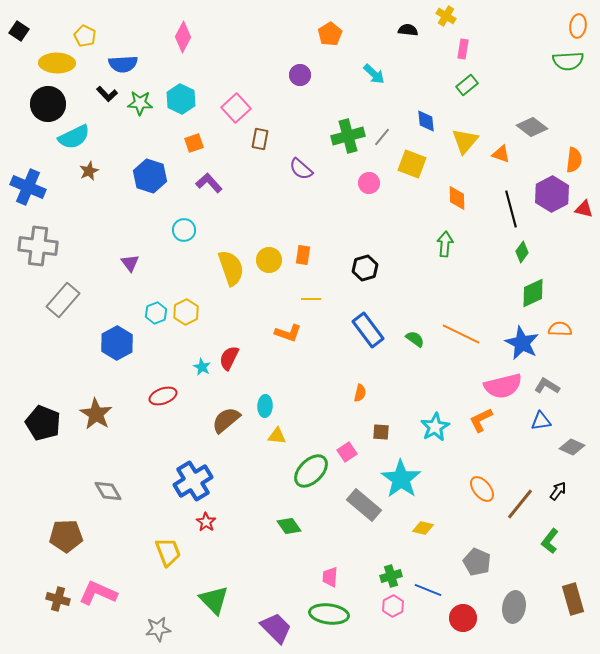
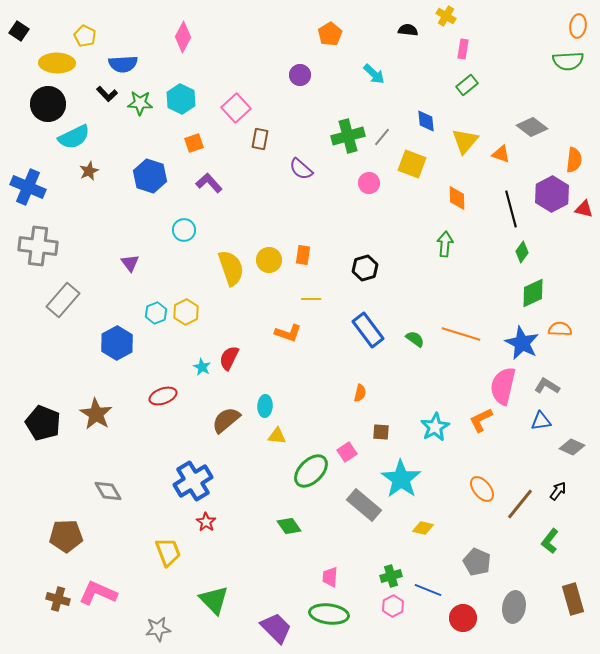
orange line at (461, 334): rotated 9 degrees counterclockwise
pink semicircle at (503, 386): rotated 117 degrees clockwise
